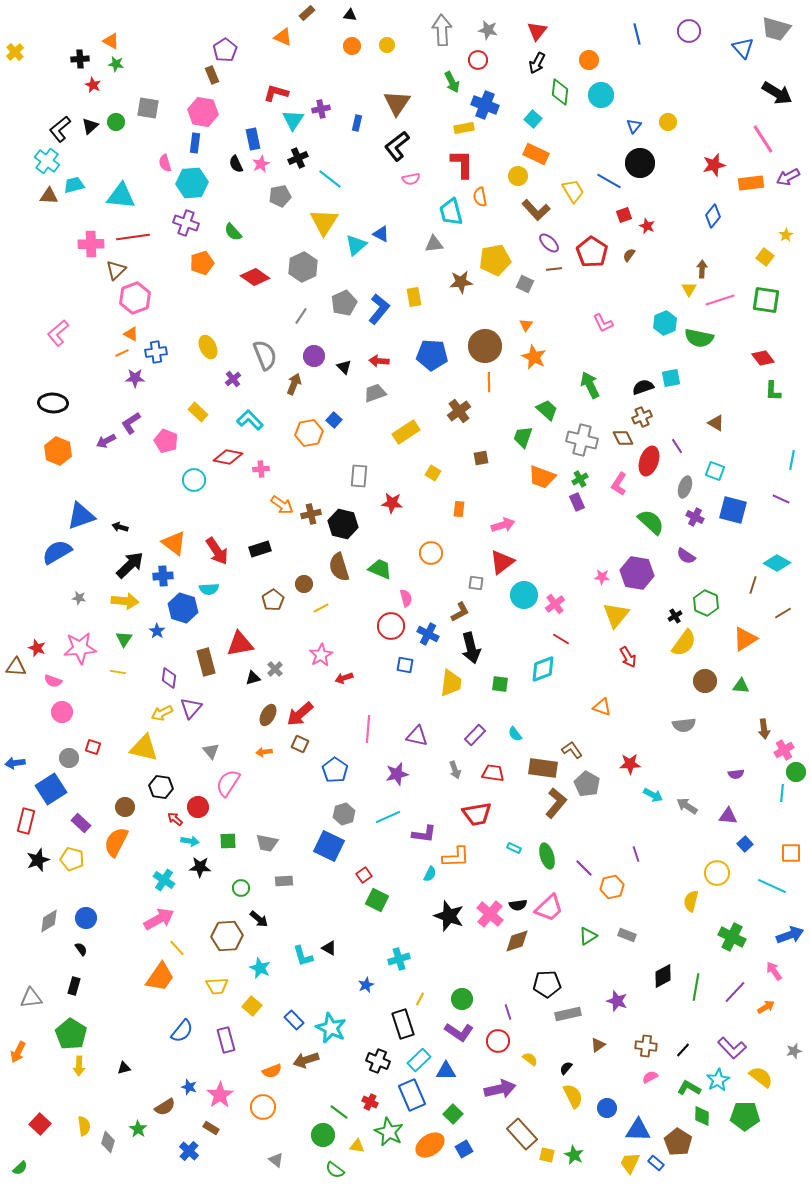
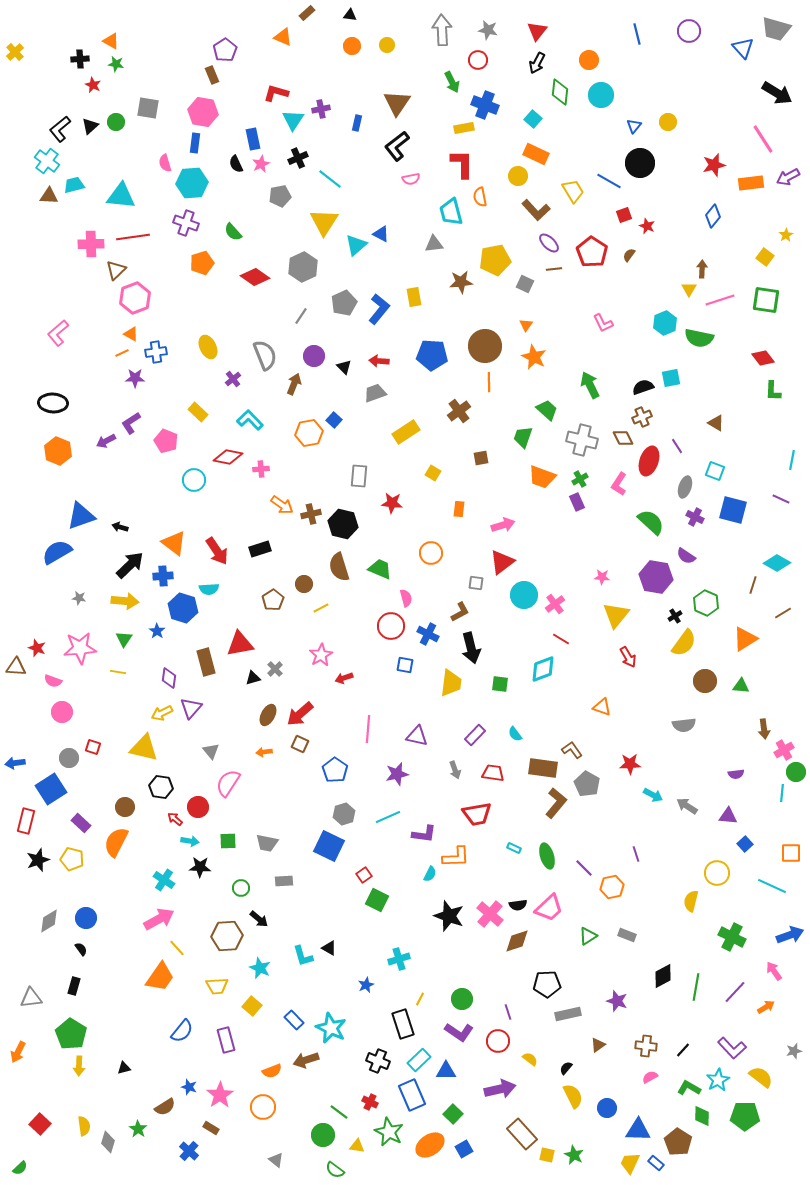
purple hexagon at (637, 573): moved 19 px right, 4 px down
